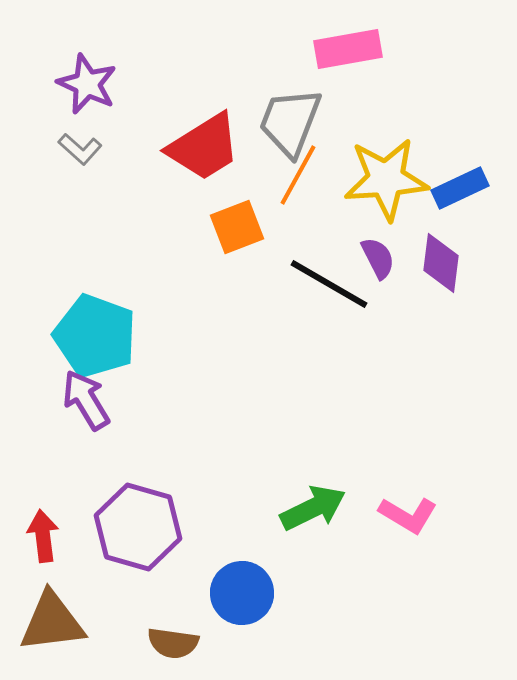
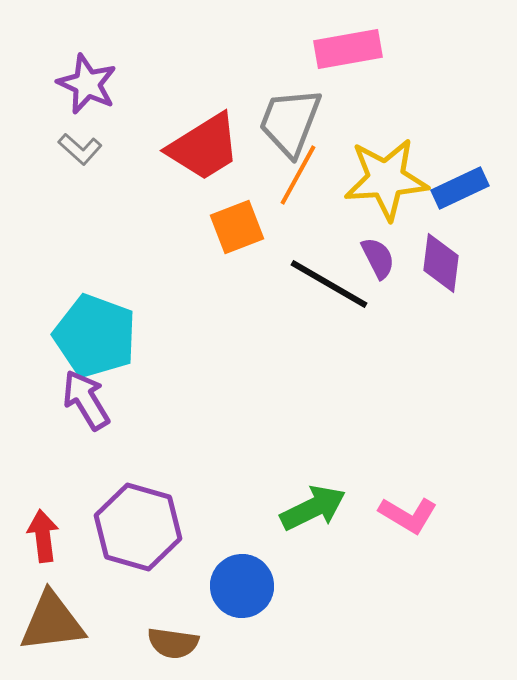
blue circle: moved 7 px up
